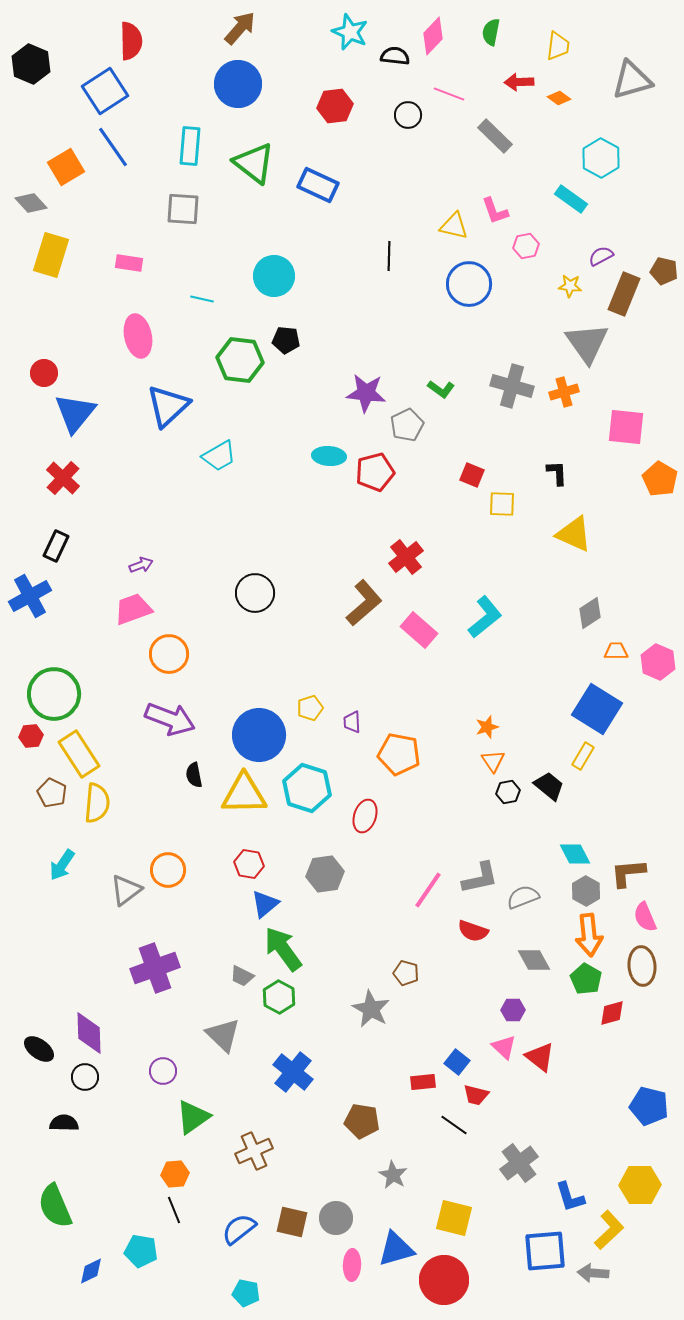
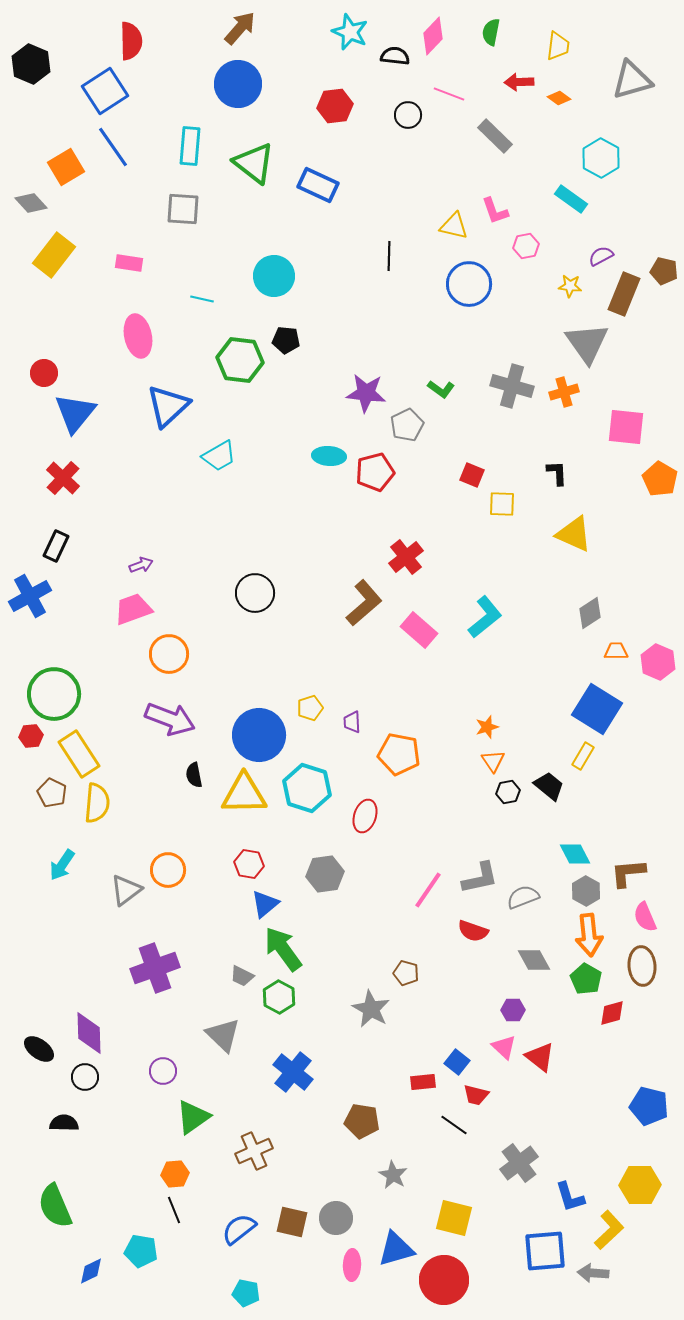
yellow rectangle at (51, 255): moved 3 px right; rotated 21 degrees clockwise
